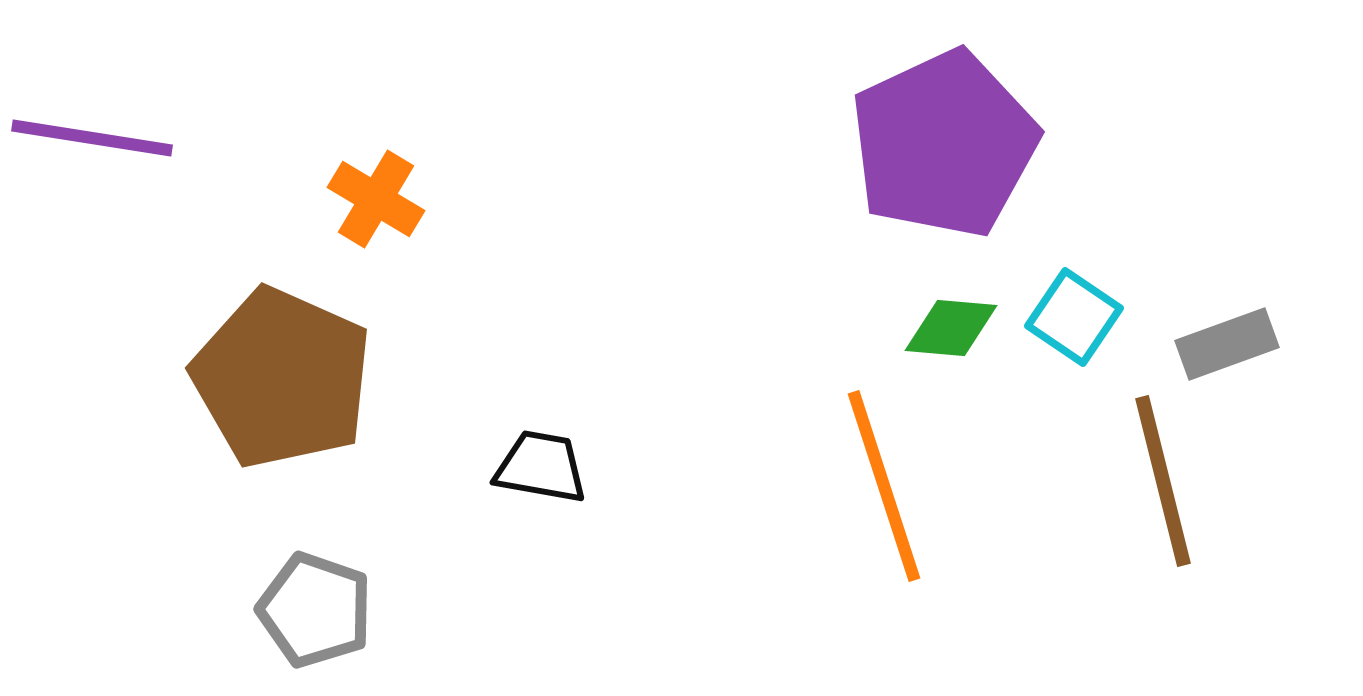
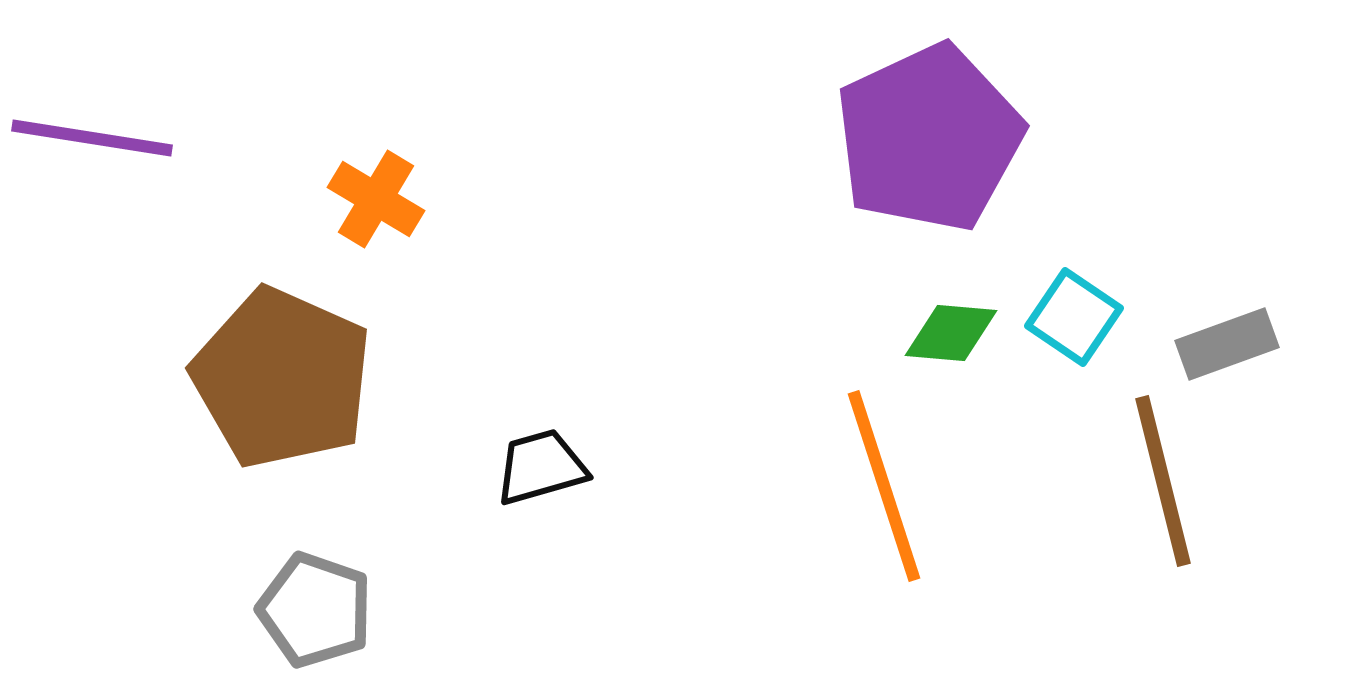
purple pentagon: moved 15 px left, 6 px up
green diamond: moved 5 px down
black trapezoid: rotated 26 degrees counterclockwise
